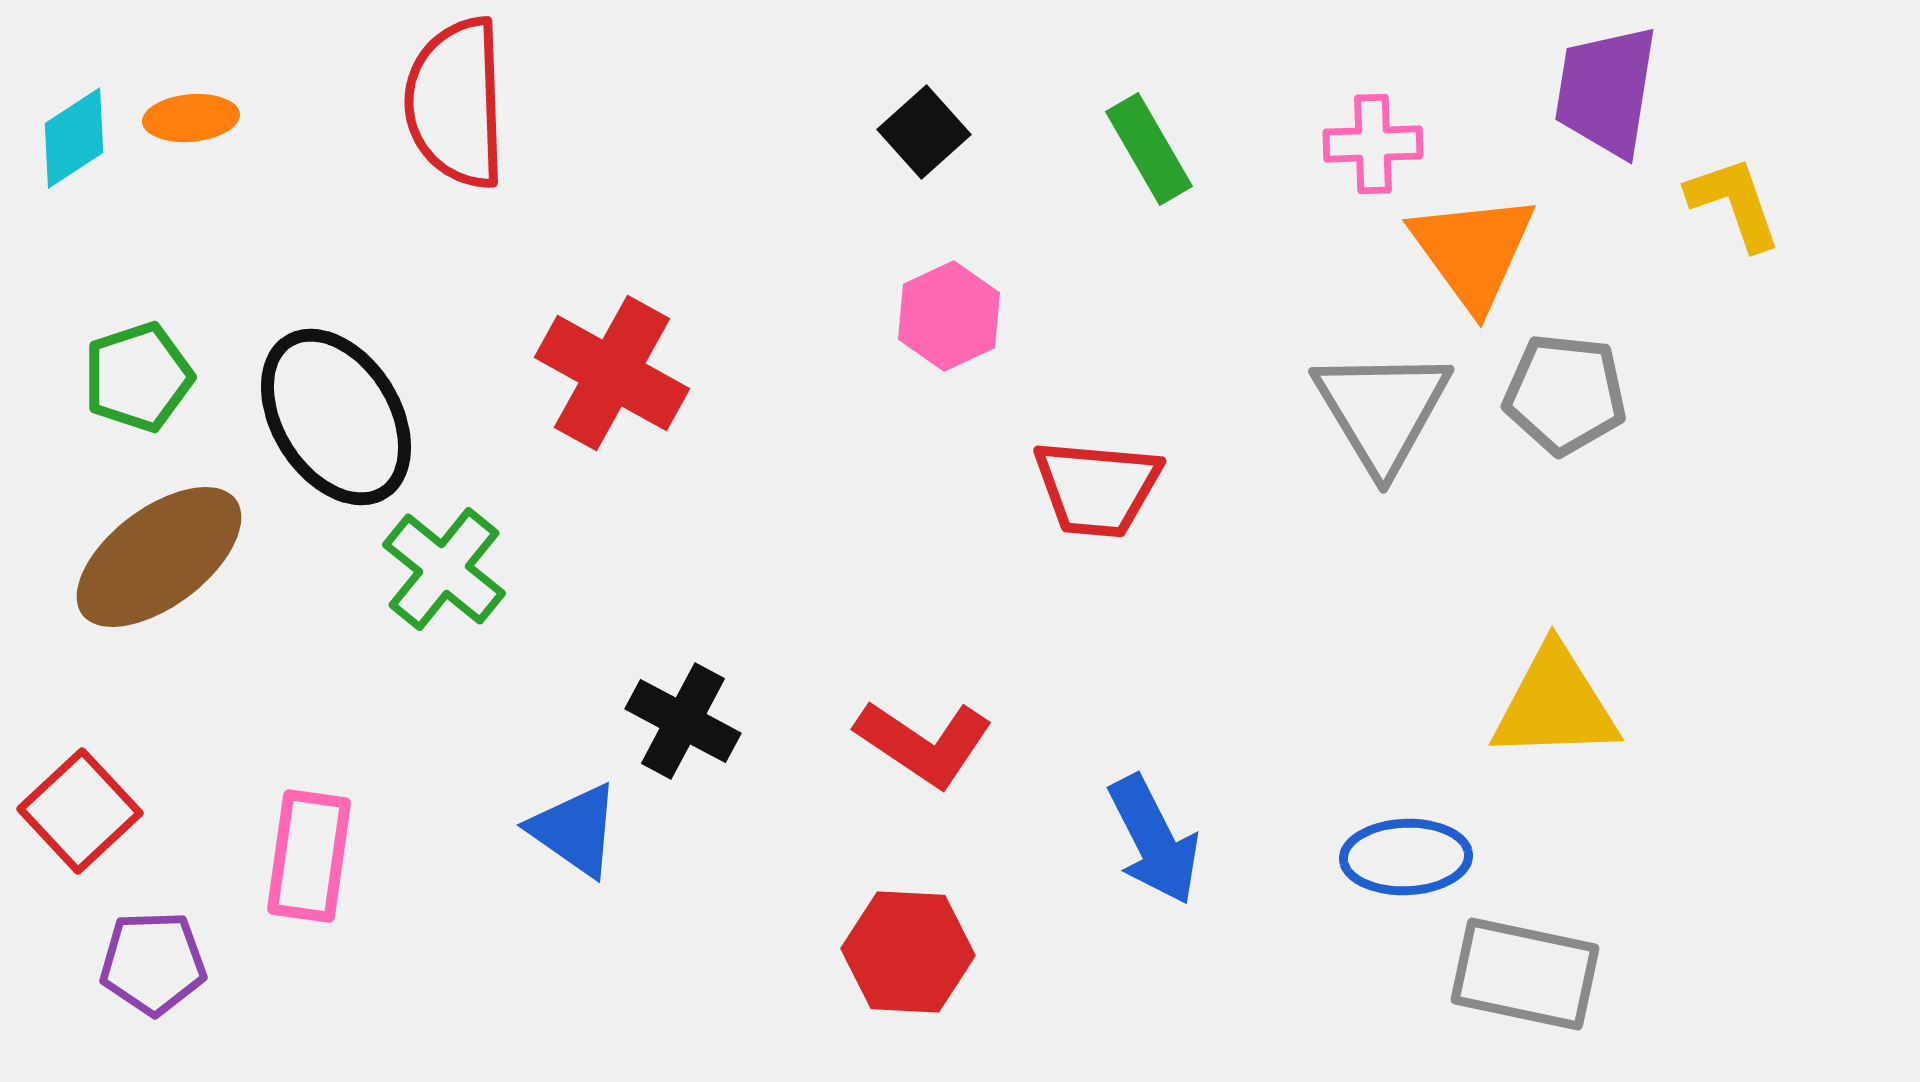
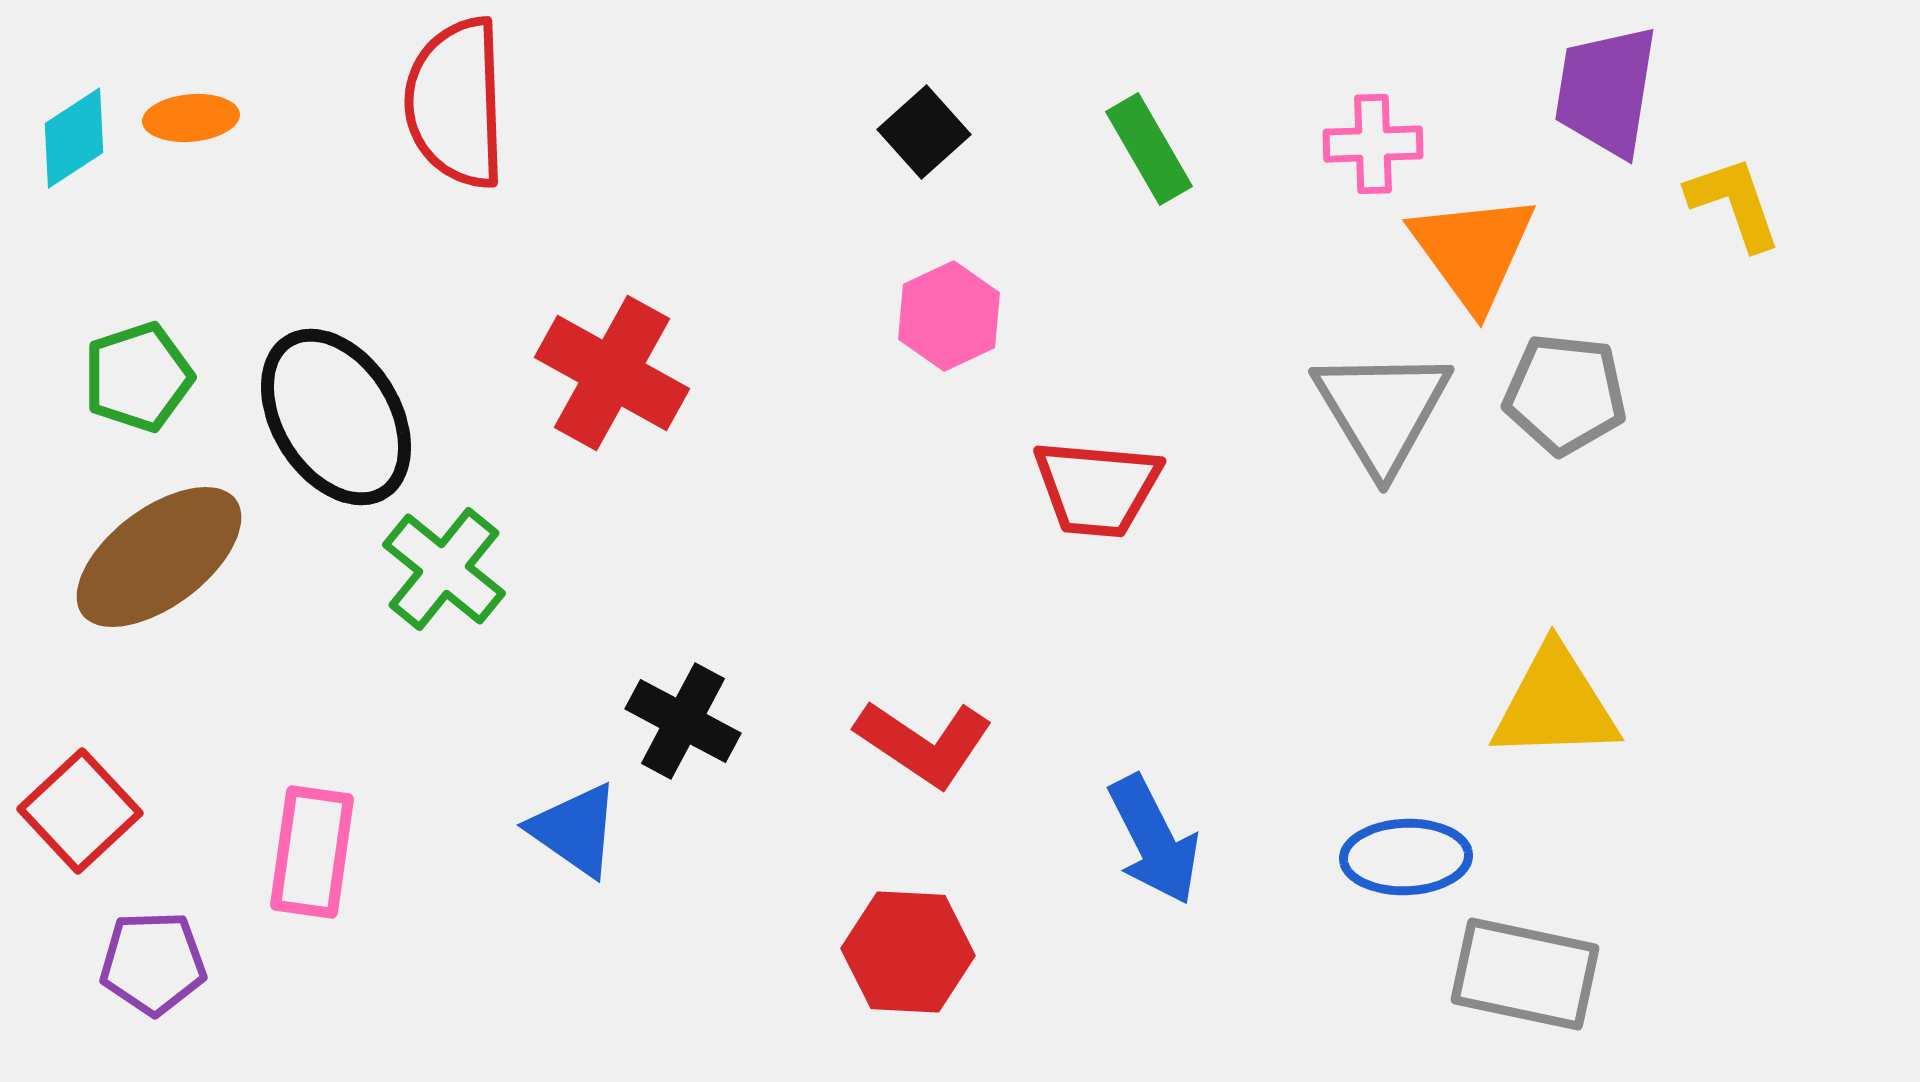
pink rectangle: moved 3 px right, 4 px up
